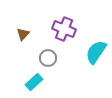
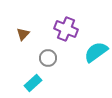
purple cross: moved 2 px right
cyan semicircle: rotated 20 degrees clockwise
cyan rectangle: moved 1 px left, 1 px down
